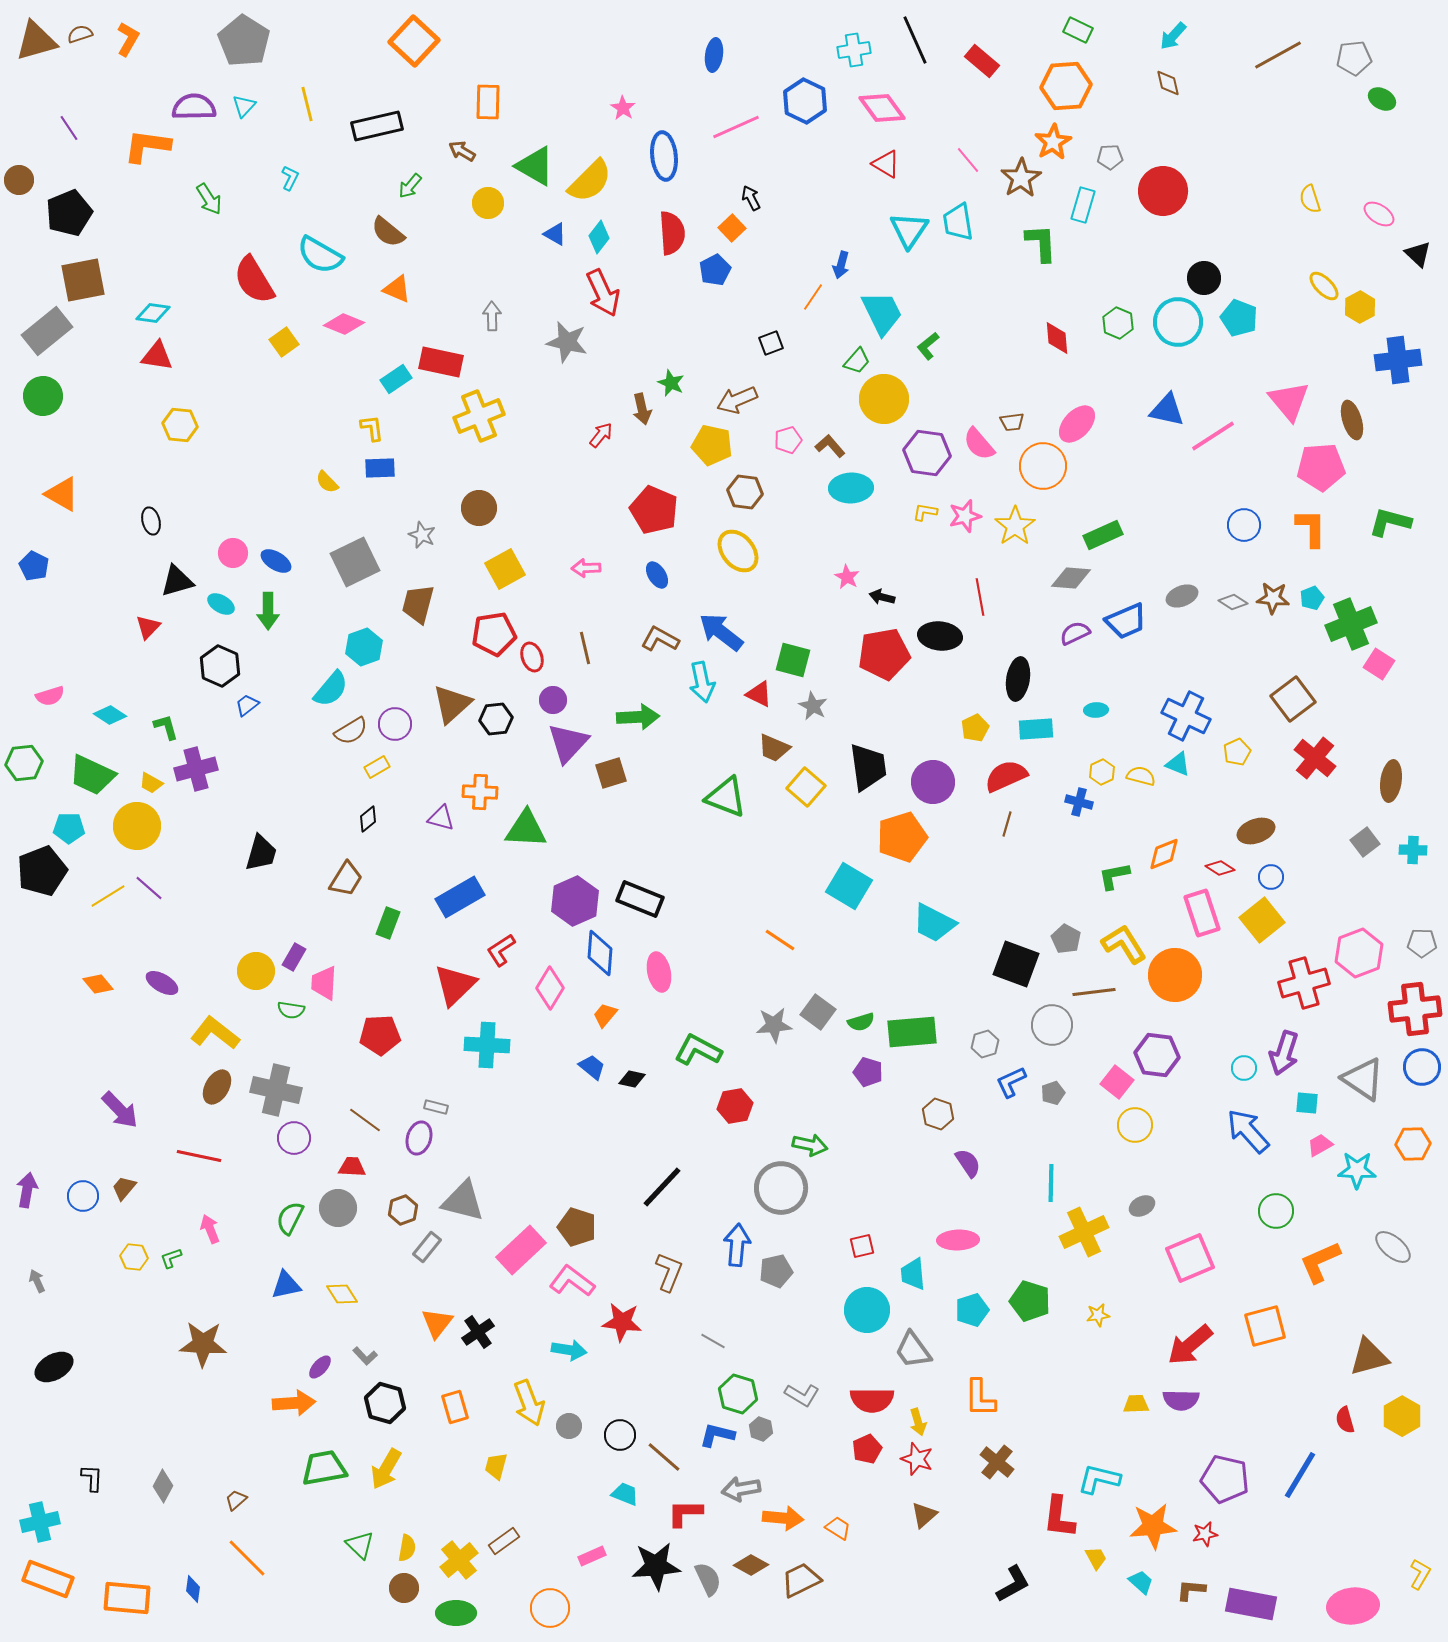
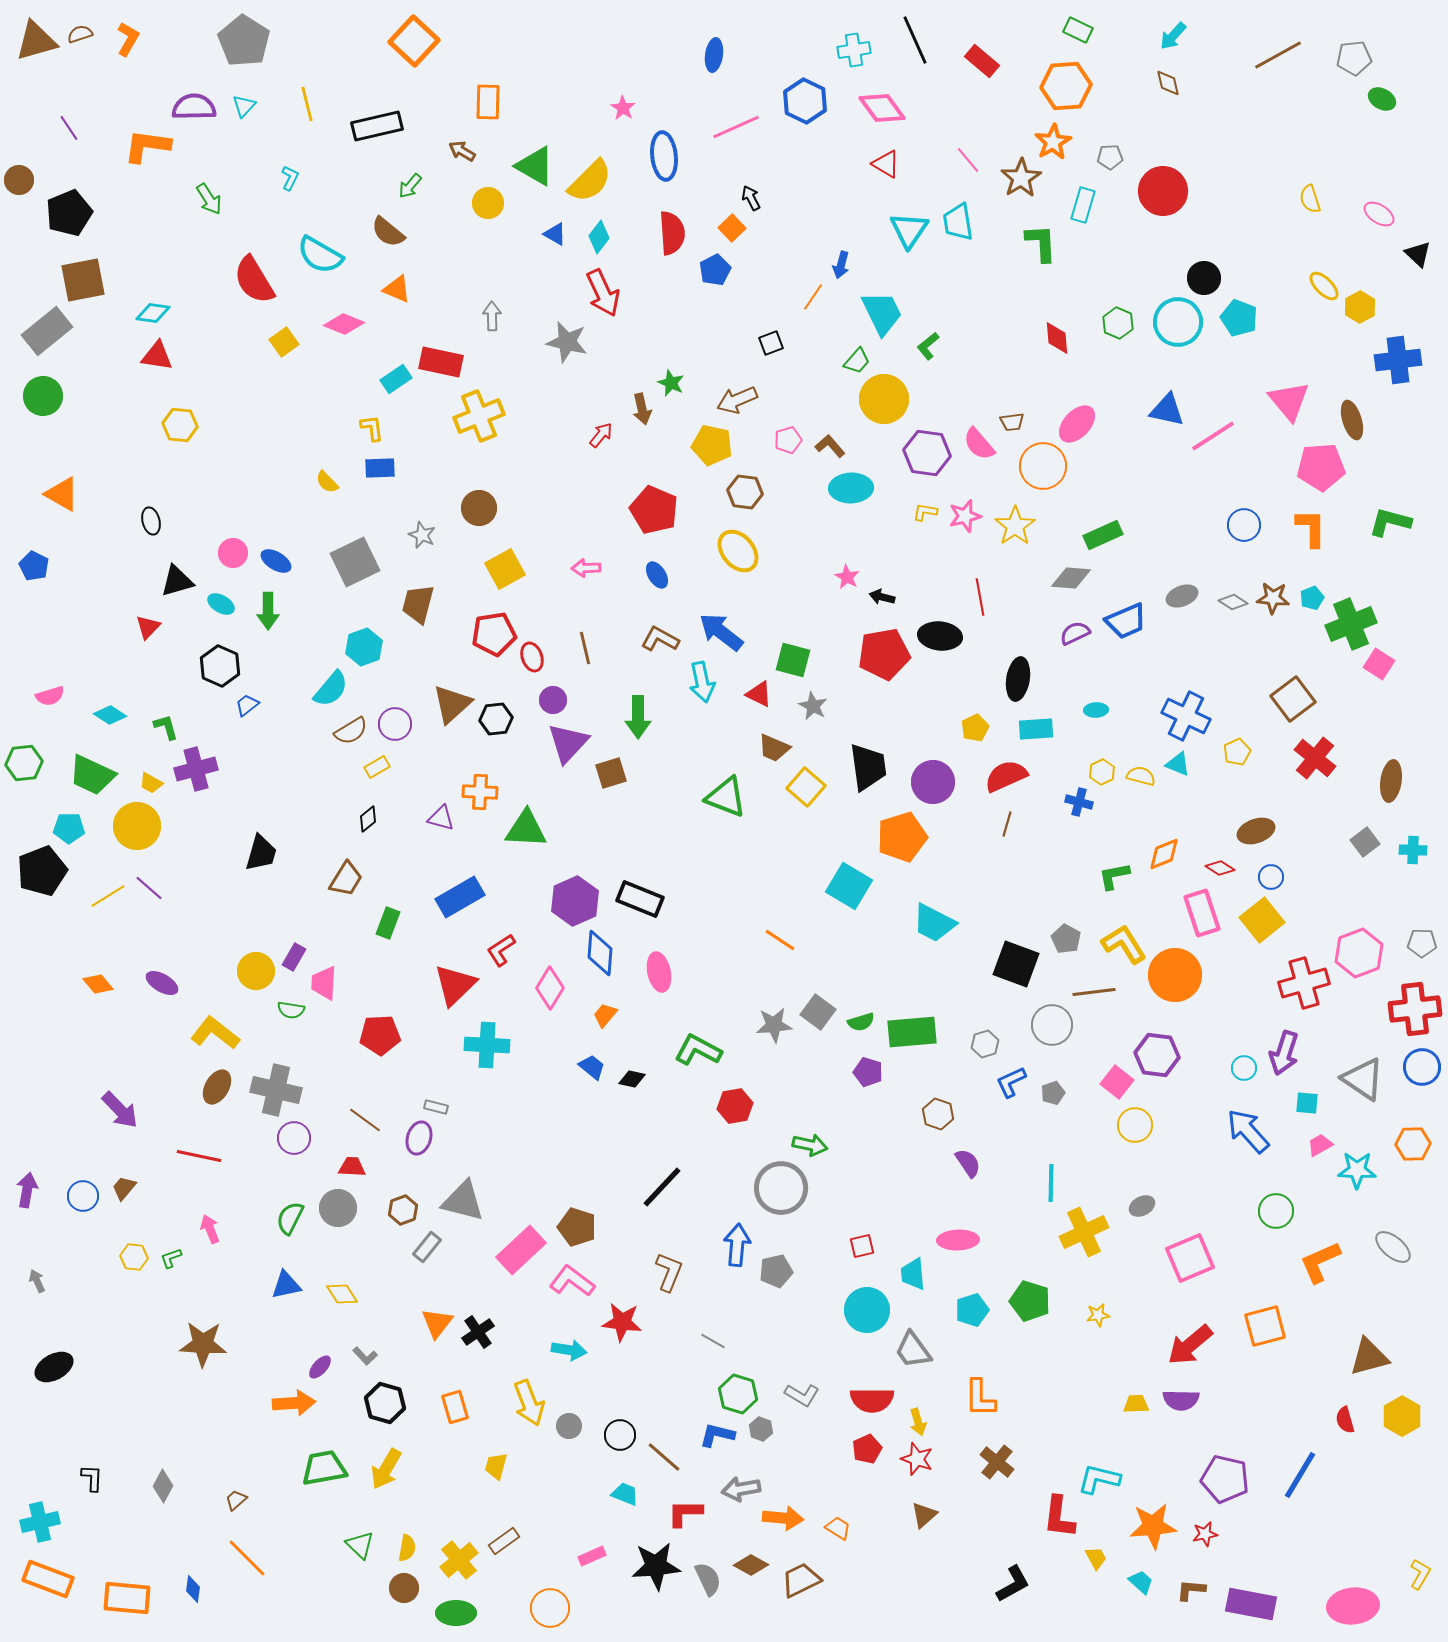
green arrow at (638, 717): rotated 93 degrees clockwise
